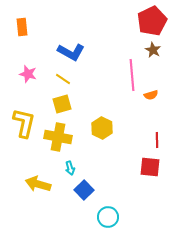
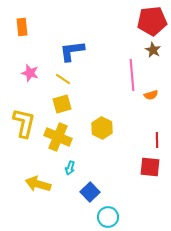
red pentagon: rotated 20 degrees clockwise
blue L-shape: moved 1 px right, 1 px up; rotated 144 degrees clockwise
pink star: moved 2 px right, 1 px up
yellow cross: rotated 12 degrees clockwise
cyan arrow: rotated 32 degrees clockwise
blue square: moved 6 px right, 2 px down
